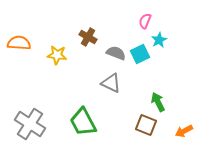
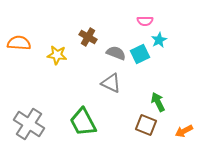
pink semicircle: rotated 112 degrees counterclockwise
gray cross: moved 1 px left
